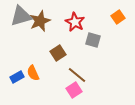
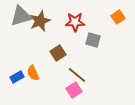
red star: rotated 30 degrees counterclockwise
